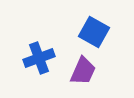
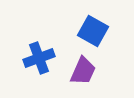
blue square: moved 1 px left, 1 px up
